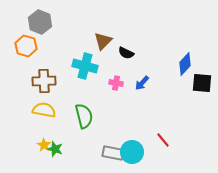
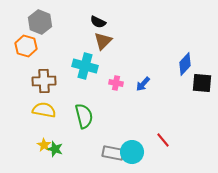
black semicircle: moved 28 px left, 31 px up
blue arrow: moved 1 px right, 1 px down
